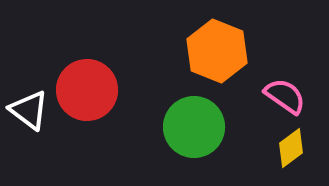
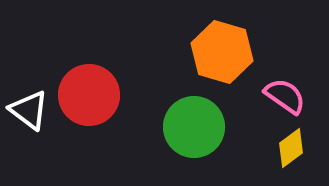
orange hexagon: moved 5 px right, 1 px down; rotated 6 degrees counterclockwise
red circle: moved 2 px right, 5 px down
